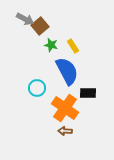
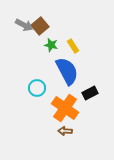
gray arrow: moved 1 px left, 6 px down
black rectangle: moved 2 px right; rotated 28 degrees counterclockwise
